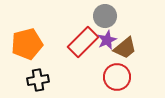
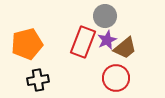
red rectangle: rotated 24 degrees counterclockwise
red circle: moved 1 px left, 1 px down
